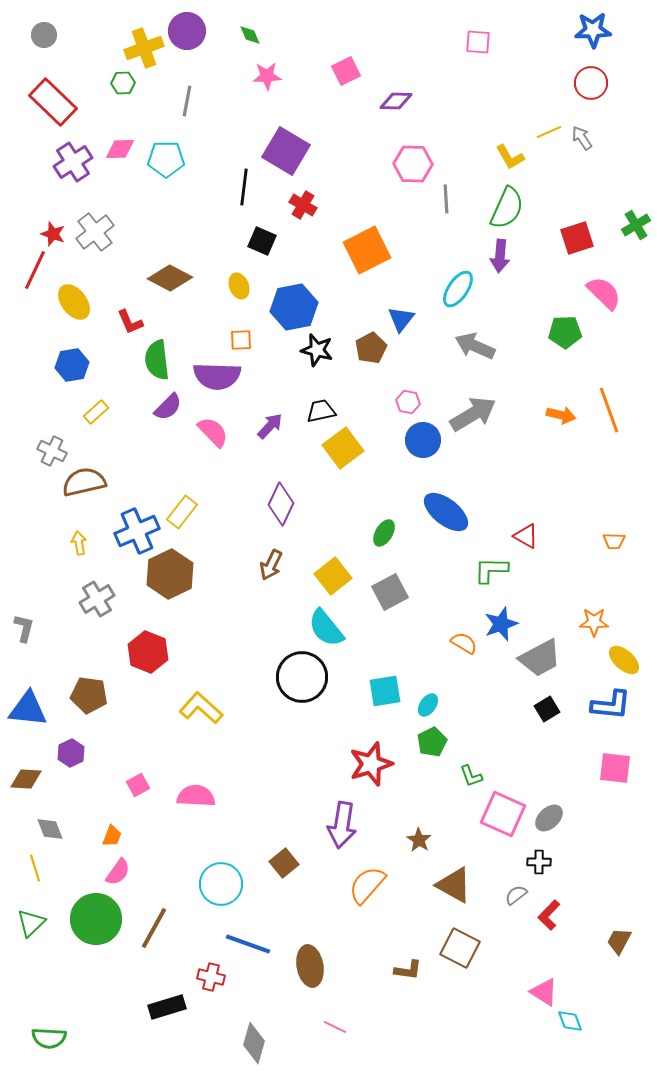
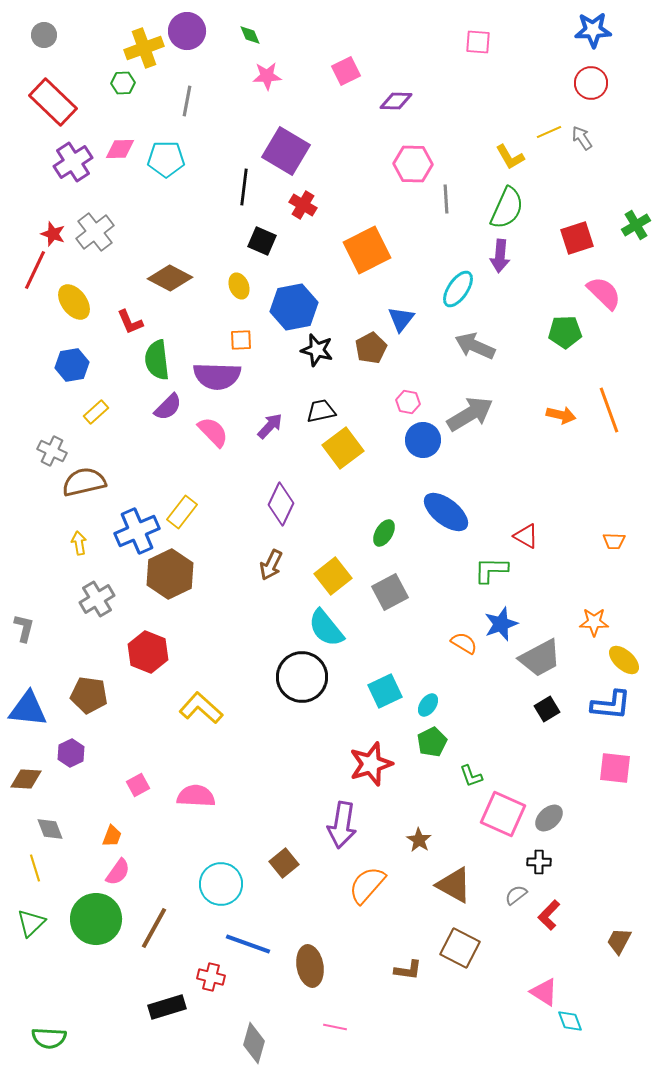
gray arrow at (473, 414): moved 3 px left
cyan square at (385, 691): rotated 16 degrees counterclockwise
pink line at (335, 1027): rotated 15 degrees counterclockwise
